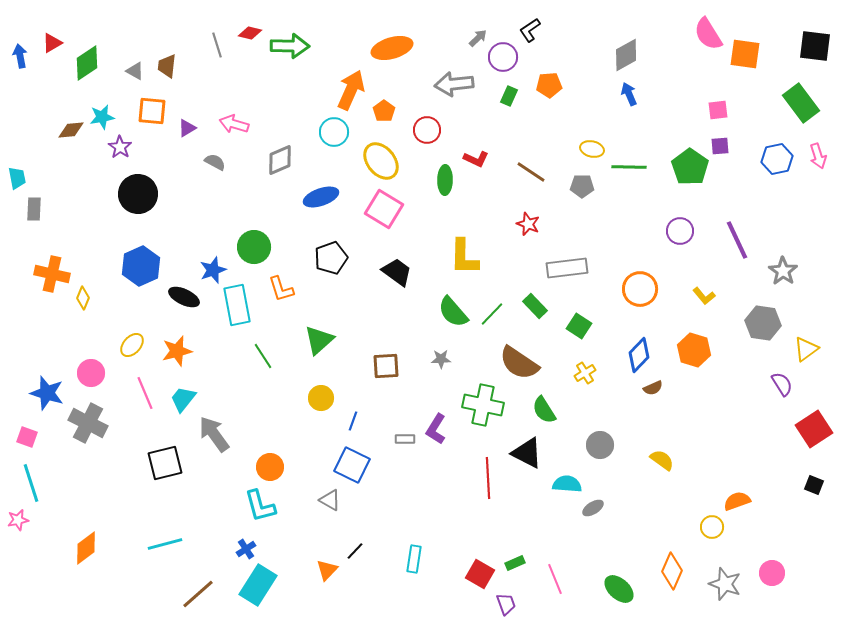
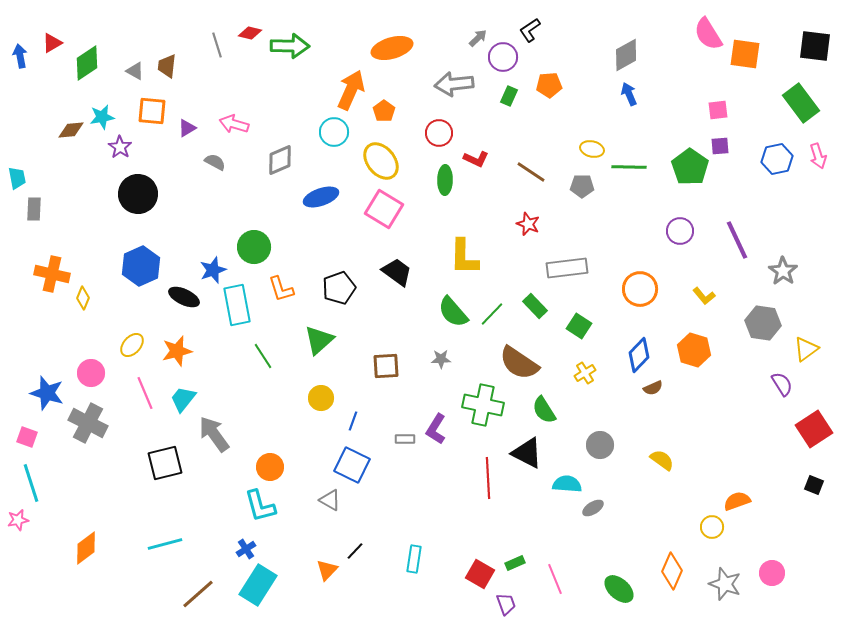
red circle at (427, 130): moved 12 px right, 3 px down
black pentagon at (331, 258): moved 8 px right, 30 px down
